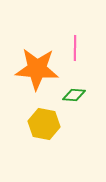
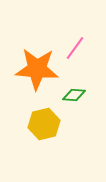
pink line: rotated 35 degrees clockwise
yellow hexagon: rotated 24 degrees counterclockwise
